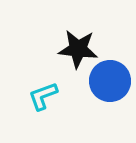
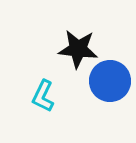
cyan L-shape: rotated 44 degrees counterclockwise
